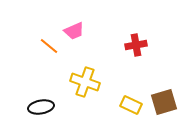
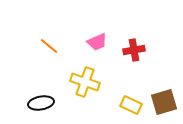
pink trapezoid: moved 23 px right, 11 px down
red cross: moved 2 px left, 5 px down
black ellipse: moved 4 px up
